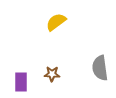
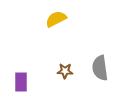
yellow semicircle: moved 3 px up; rotated 10 degrees clockwise
brown star: moved 13 px right, 3 px up
